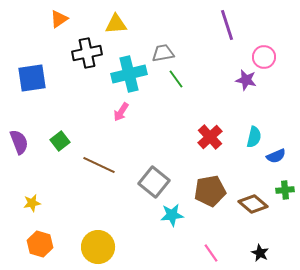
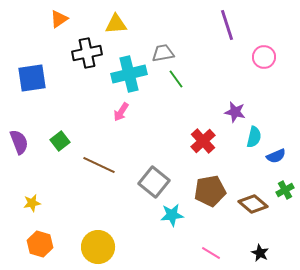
purple star: moved 11 px left, 32 px down
red cross: moved 7 px left, 4 px down
green cross: rotated 24 degrees counterclockwise
pink line: rotated 24 degrees counterclockwise
